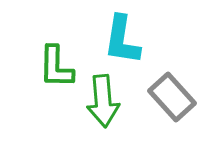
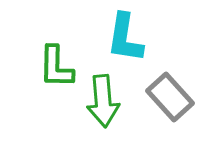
cyan L-shape: moved 3 px right, 2 px up
gray rectangle: moved 2 px left
